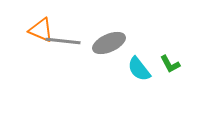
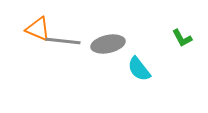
orange triangle: moved 3 px left, 1 px up
gray ellipse: moved 1 px left, 1 px down; rotated 12 degrees clockwise
green L-shape: moved 12 px right, 26 px up
